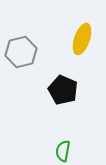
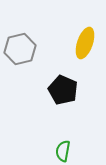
yellow ellipse: moved 3 px right, 4 px down
gray hexagon: moved 1 px left, 3 px up
